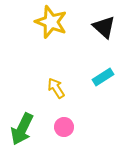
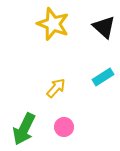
yellow star: moved 2 px right, 2 px down
yellow arrow: rotated 75 degrees clockwise
green arrow: moved 2 px right
